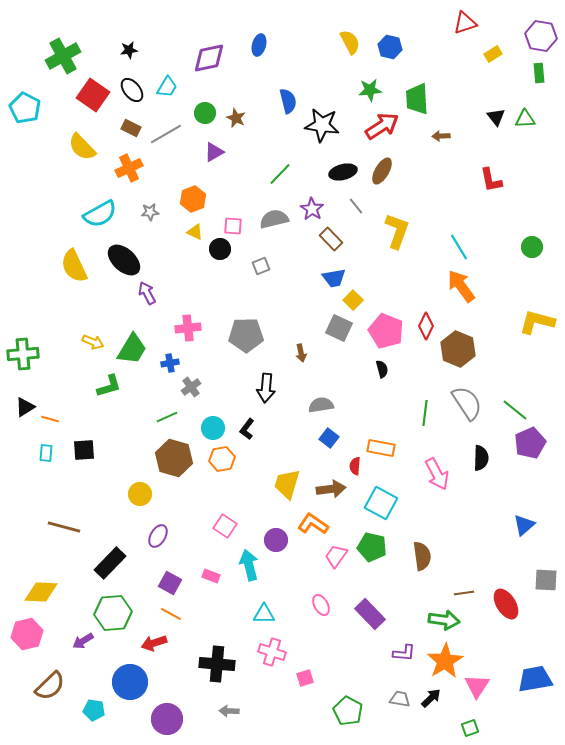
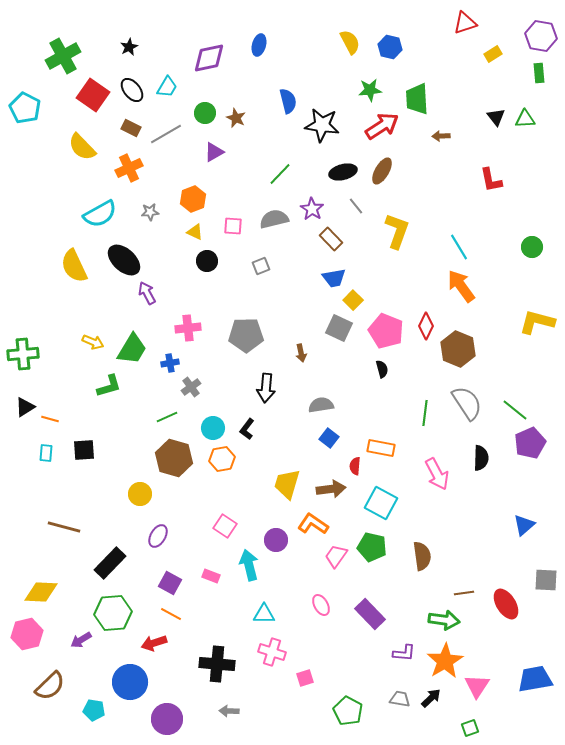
black star at (129, 50): moved 3 px up; rotated 18 degrees counterclockwise
black circle at (220, 249): moved 13 px left, 12 px down
purple arrow at (83, 641): moved 2 px left, 1 px up
